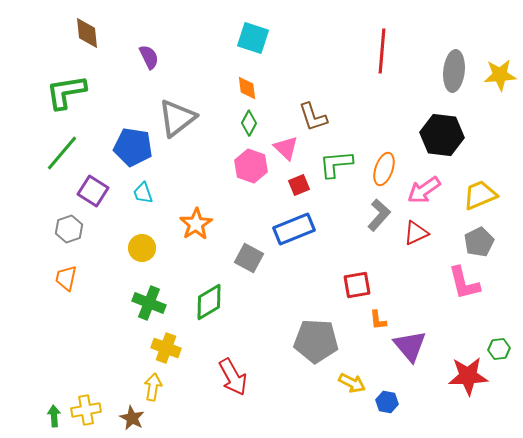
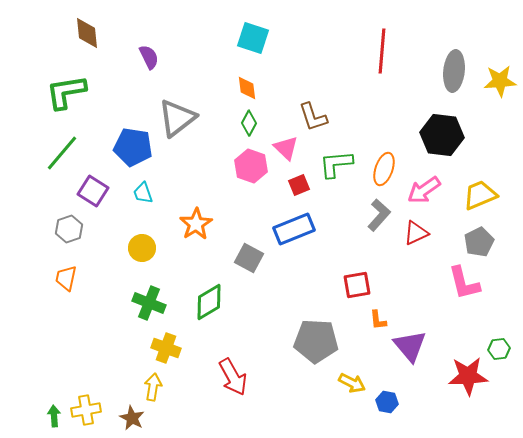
yellow star at (500, 75): moved 6 px down
